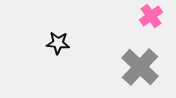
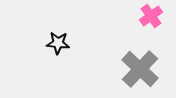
gray cross: moved 2 px down
